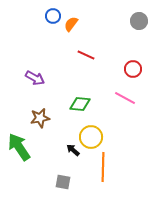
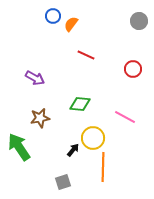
pink line: moved 19 px down
yellow circle: moved 2 px right, 1 px down
black arrow: rotated 88 degrees clockwise
gray square: rotated 28 degrees counterclockwise
